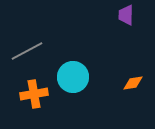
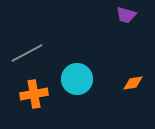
purple trapezoid: rotated 75 degrees counterclockwise
gray line: moved 2 px down
cyan circle: moved 4 px right, 2 px down
